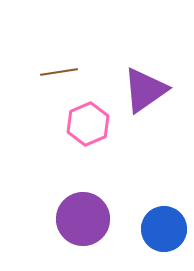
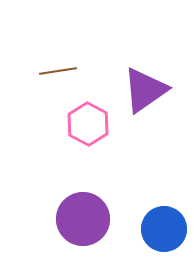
brown line: moved 1 px left, 1 px up
pink hexagon: rotated 9 degrees counterclockwise
